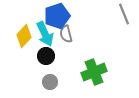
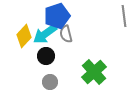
gray line: moved 2 px down; rotated 15 degrees clockwise
cyan arrow: rotated 80 degrees clockwise
green cross: rotated 20 degrees counterclockwise
